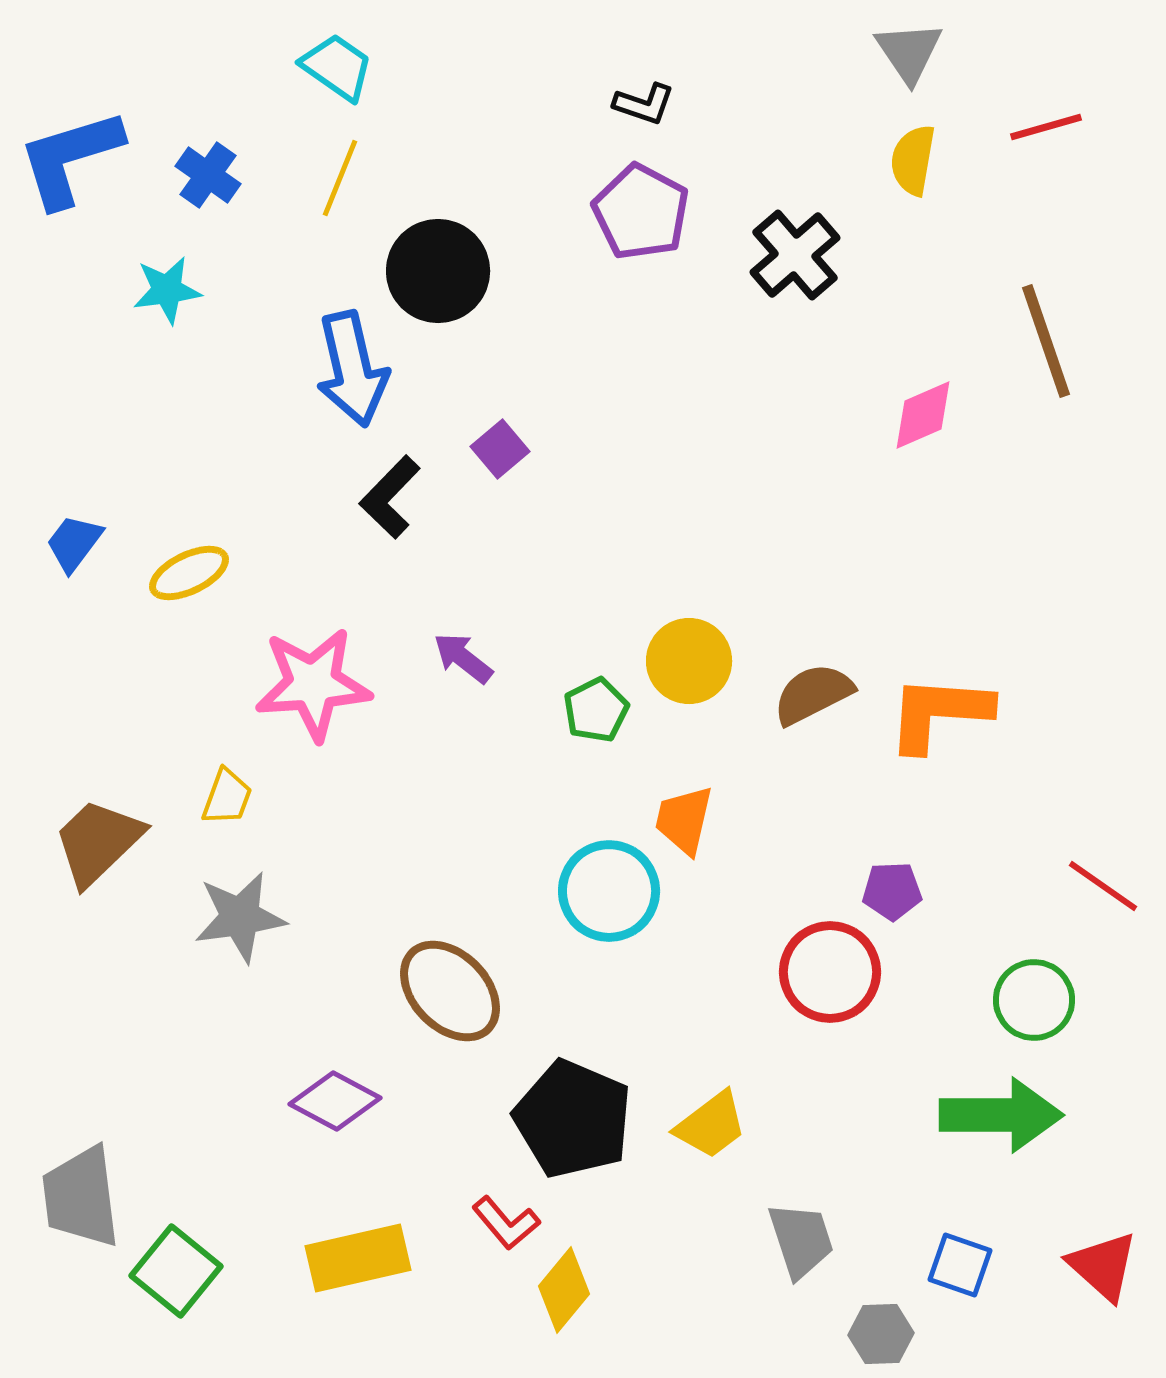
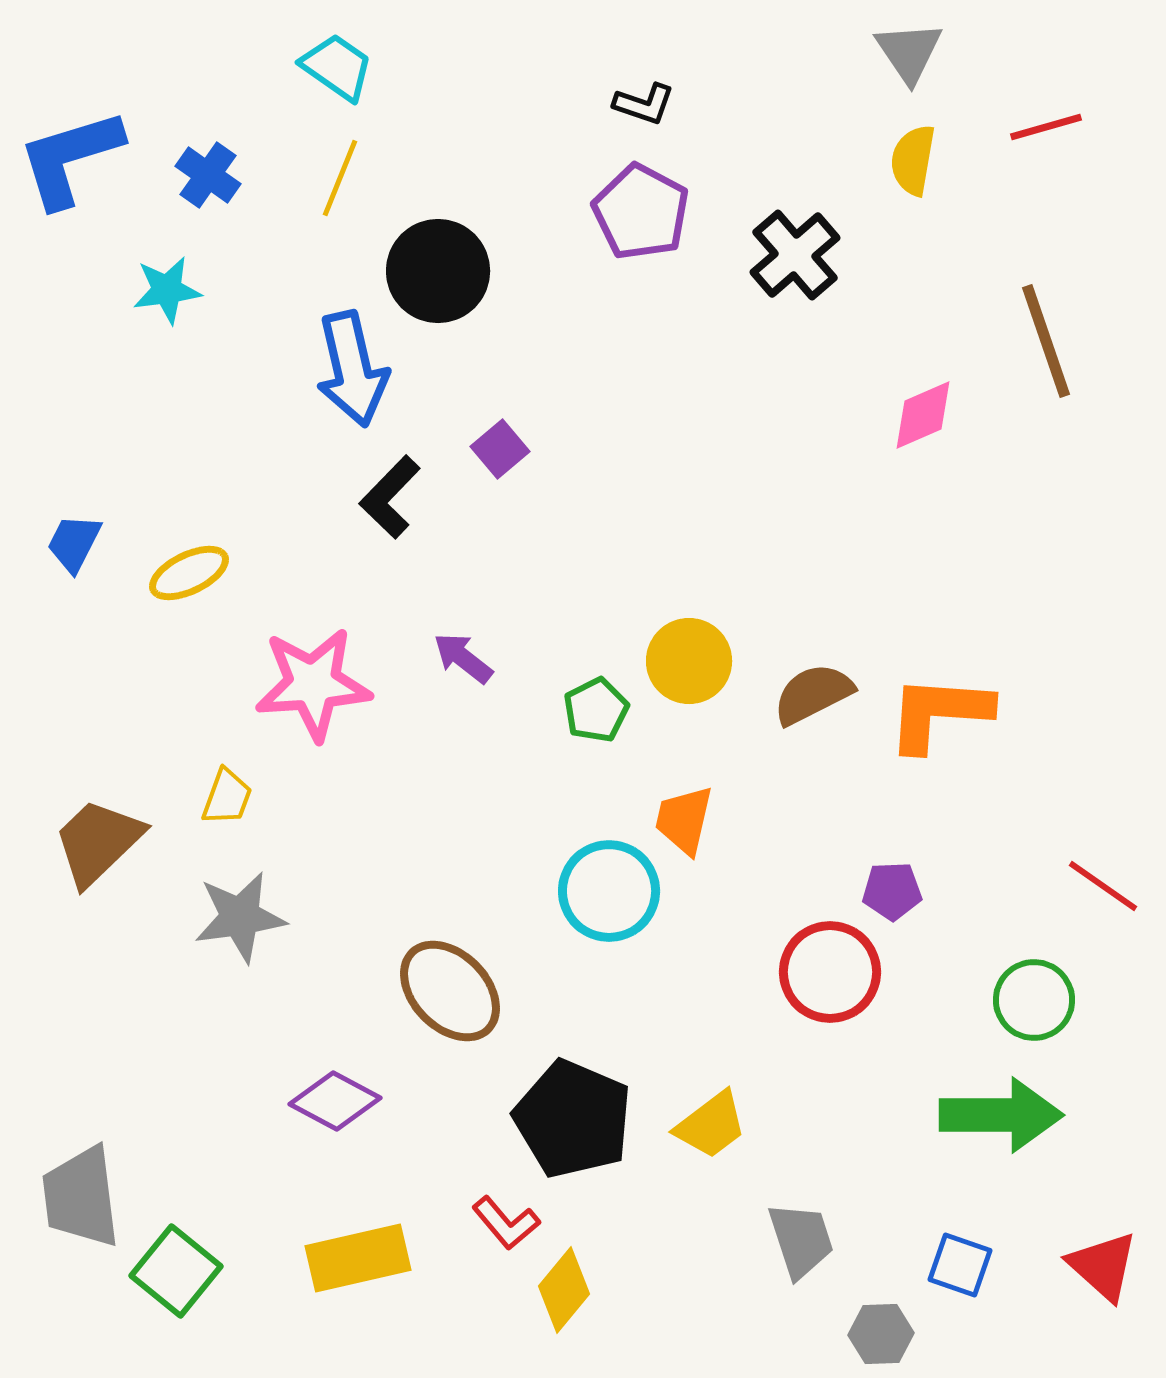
blue trapezoid at (74, 543): rotated 10 degrees counterclockwise
